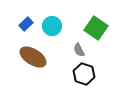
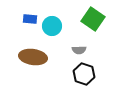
blue rectangle: moved 4 px right, 5 px up; rotated 48 degrees clockwise
green square: moved 3 px left, 9 px up
gray semicircle: rotated 64 degrees counterclockwise
brown ellipse: rotated 24 degrees counterclockwise
